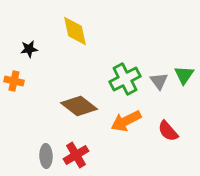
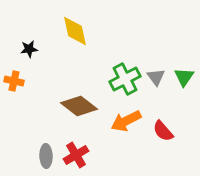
green triangle: moved 2 px down
gray triangle: moved 3 px left, 4 px up
red semicircle: moved 5 px left
